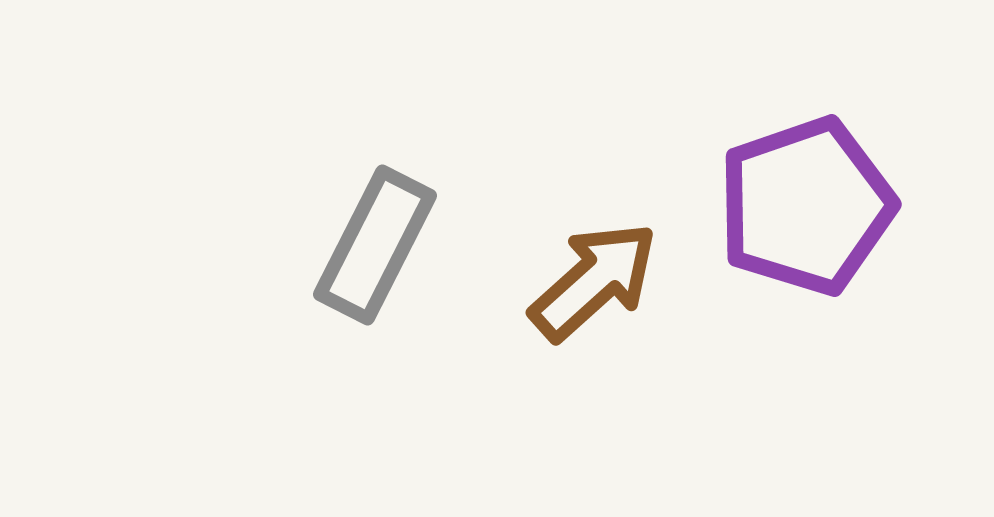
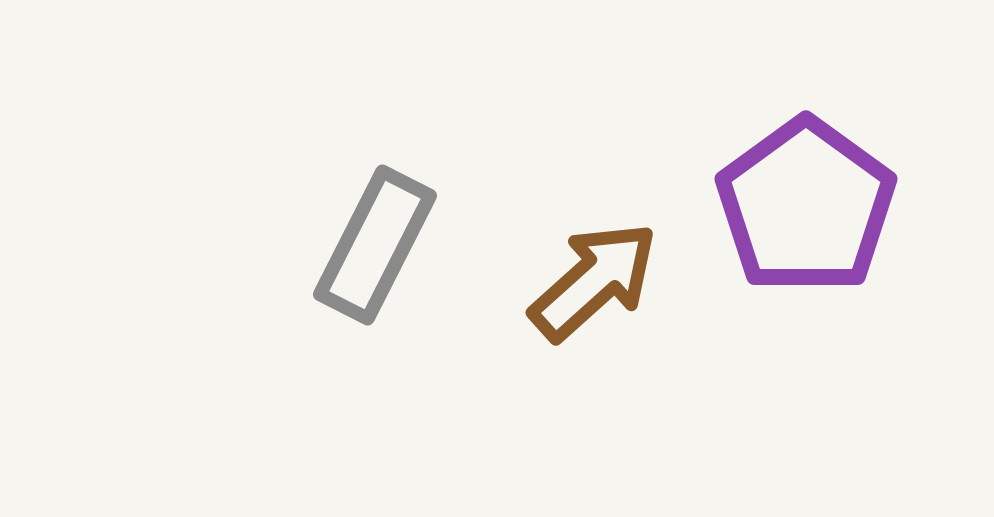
purple pentagon: rotated 17 degrees counterclockwise
